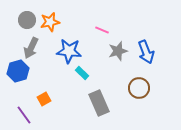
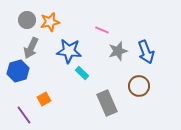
brown circle: moved 2 px up
gray rectangle: moved 8 px right
